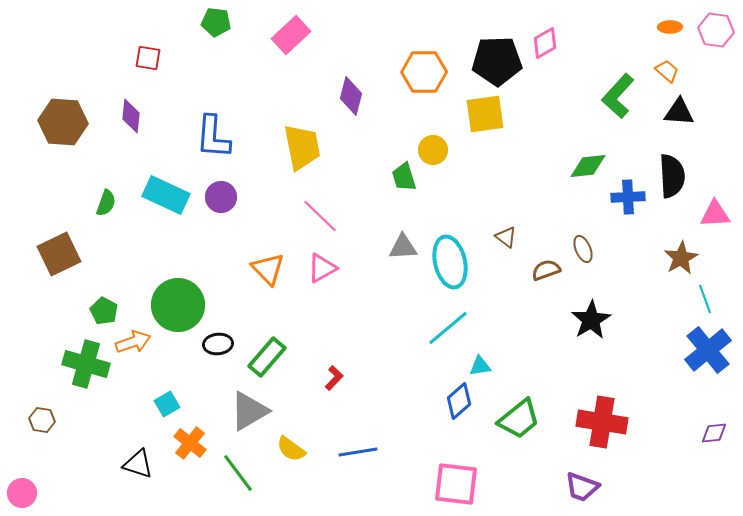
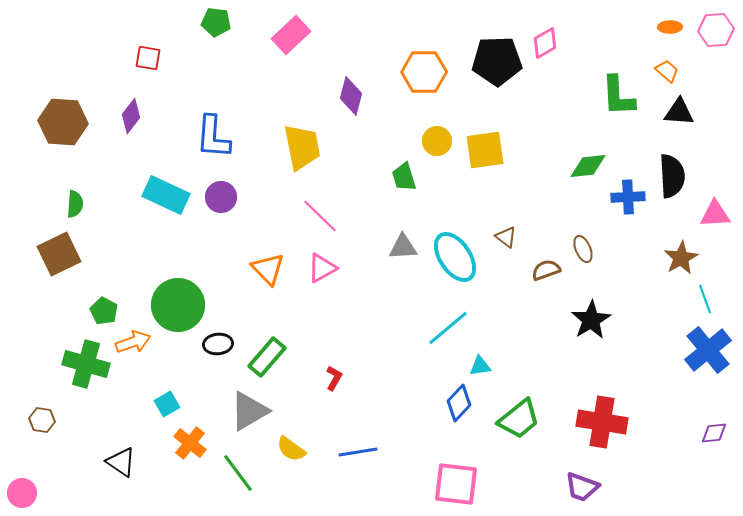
pink hexagon at (716, 30): rotated 12 degrees counterclockwise
green L-shape at (618, 96): rotated 45 degrees counterclockwise
yellow square at (485, 114): moved 36 px down
purple diamond at (131, 116): rotated 32 degrees clockwise
yellow circle at (433, 150): moved 4 px right, 9 px up
green semicircle at (106, 203): moved 31 px left, 1 px down; rotated 16 degrees counterclockwise
cyan ellipse at (450, 262): moved 5 px right, 5 px up; rotated 21 degrees counterclockwise
red L-shape at (334, 378): rotated 15 degrees counterclockwise
blue diamond at (459, 401): moved 2 px down; rotated 6 degrees counterclockwise
black triangle at (138, 464): moved 17 px left, 2 px up; rotated 16 degrees clockwise
